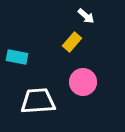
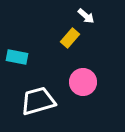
yellow rectangle: moved 2 px left, 4 px up
white trapezoid: rotated 12 degrees counterclockwise
